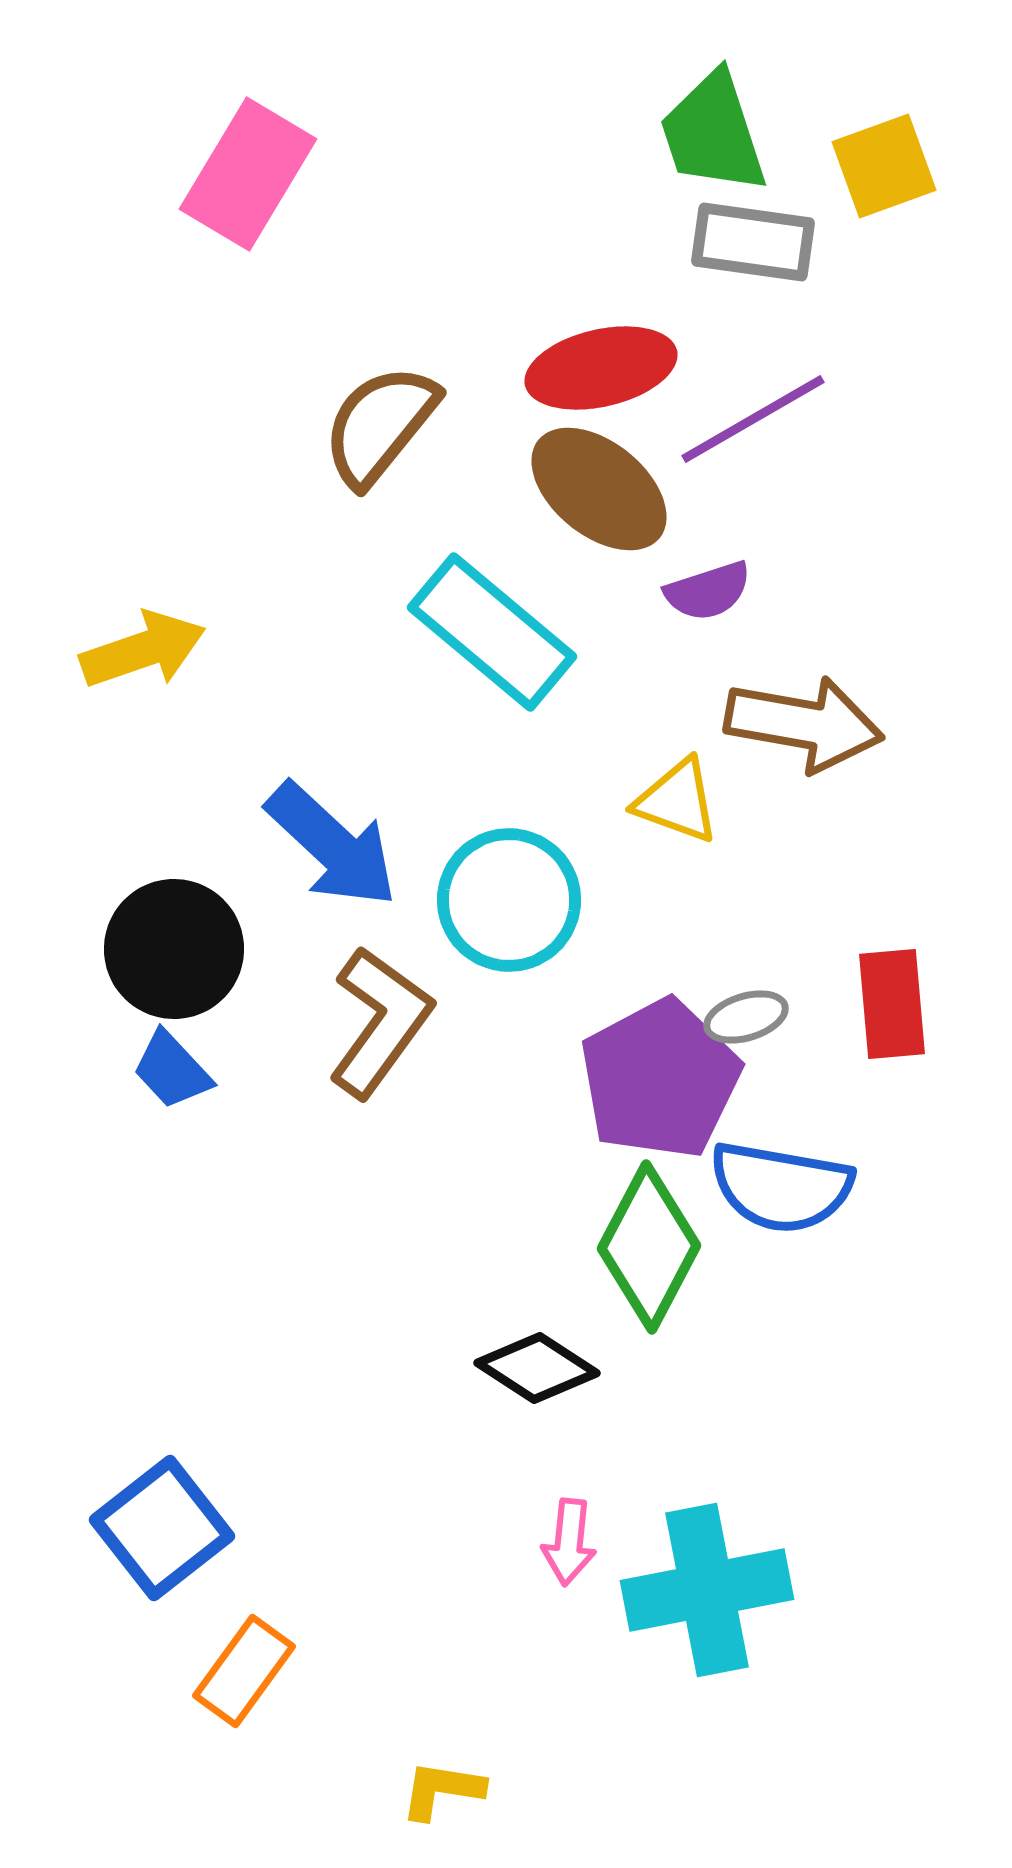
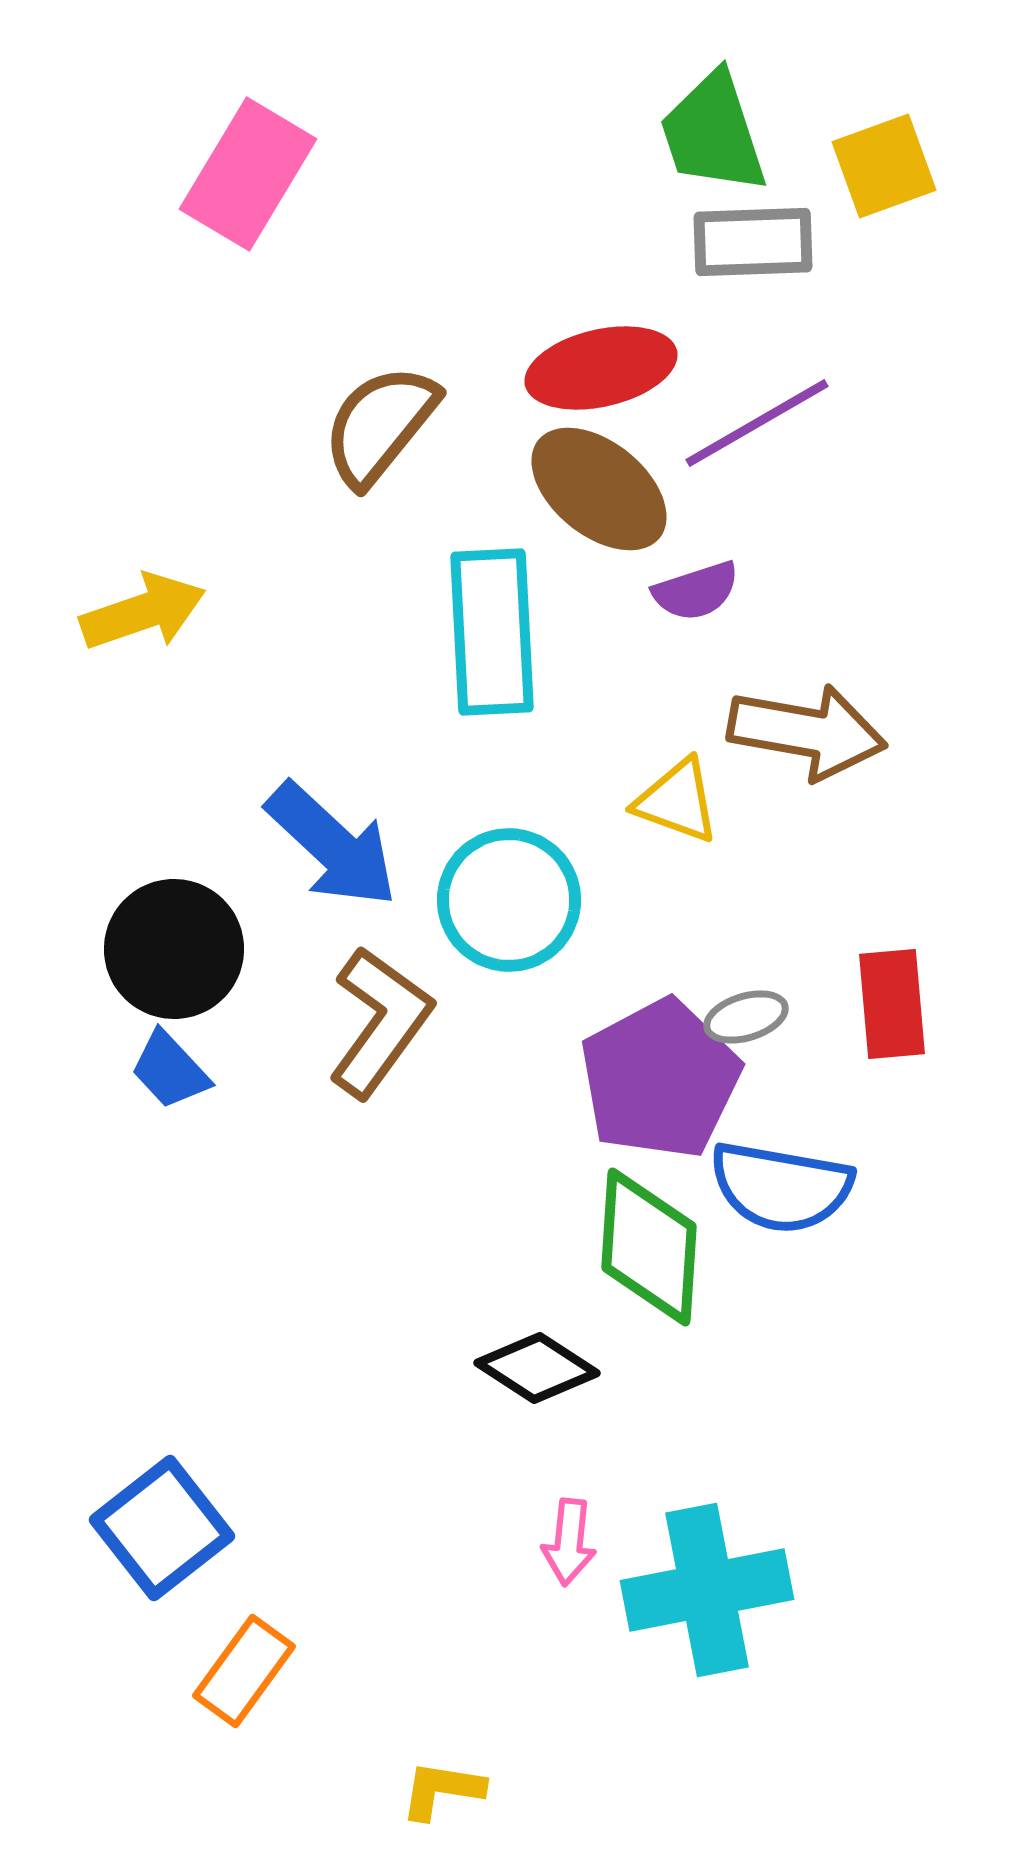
gray rectangle: rotated 10 degrees counterclockwise
purple line: moved 4 px right, 4 px down
purple semicircle: moved 12 px left
cyan rectangle: rotated 47 degrees clockwise
yellow arrow: moved 38 px up
brown arrow: moved 3 px right, 8 px down
blue trapezoid: moved 2 px left
green diamond: rotated 24 degrees counterclockwise
